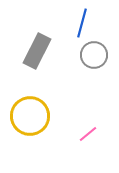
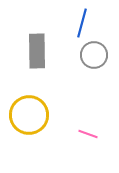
gray rectangle: rotated 28 degrees counterclockwise
yellow circle: moved 1 px left, 1 px up
pink line: rotated 60 degrees clockwise
